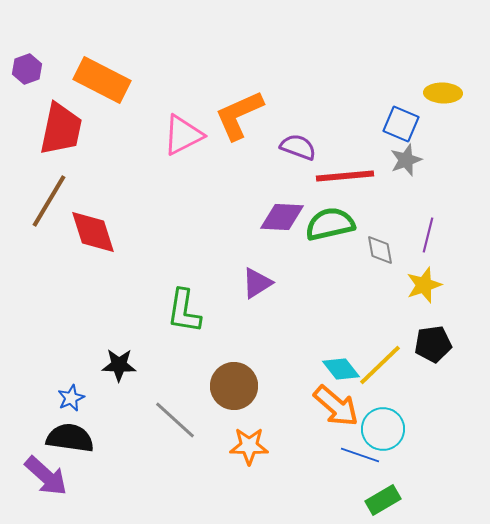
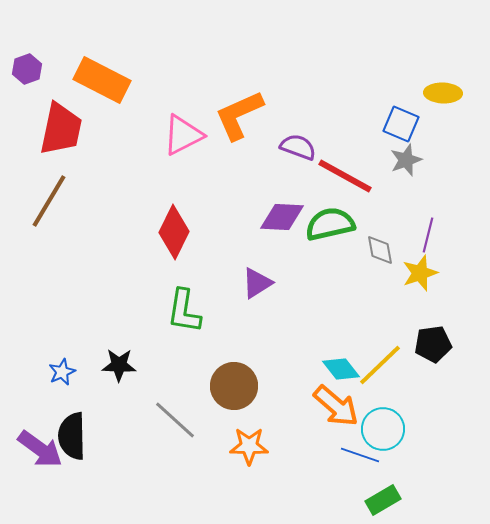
red line: rotated 34 degrees clockwise
red diamond: moved 81 px right; rotated 44 degrees clockwise
yellow star: moved 4 px left, 12 px up
blue star: moved 9 px left, 26 px up
black semicircle: moved 2 px right, 2 px up; rotated 99 degrees counterclockwise
purple arrow: moved 6 px left, 27 px up; rotated 6 degrees counterclockwise
